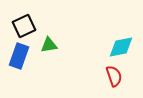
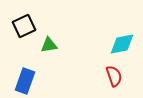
cyan diamond: moved 1 px right, 3 px up
blue rectangle: moved 6 px right, 25 px down
